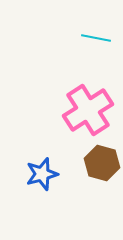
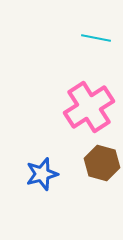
pink cross: moved 1 px right, 3 px up
